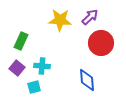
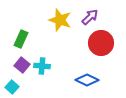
yellow star: rotated 15 degrees clockwise
green rectangle: moved 2 px up
purple square: moved 5 px right, 3 px up
blue diamond: rotated 60 degrees counterclockwise
cyan square: moved 22 px left; rotated 32 degrees counterclockwise
